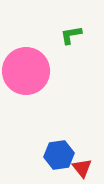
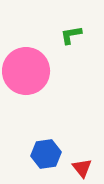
blue hexagon: moved 13 px left, 1 px up
